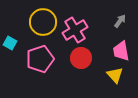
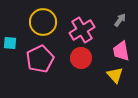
gray arrow: moved 1 px up
pink cross: moved 7 px right
cyan square: rotated 24 degrees counterclockwise
pink pentagon: rotated 8 degrees counterclockwise
